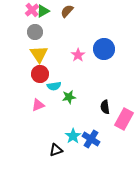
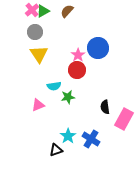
blue circle: moved 6 px left, 1 px up
red circle: moved 37 px right, 4 px up
green star: moved 1 px left
cyan star: moved 5 px left
